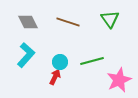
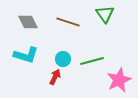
green triangle: moved 5 px left, 5 px up
cyan L-shape: rotated 65 degrees clockwise
cyan circle: moved 3 px right, 3 px up
